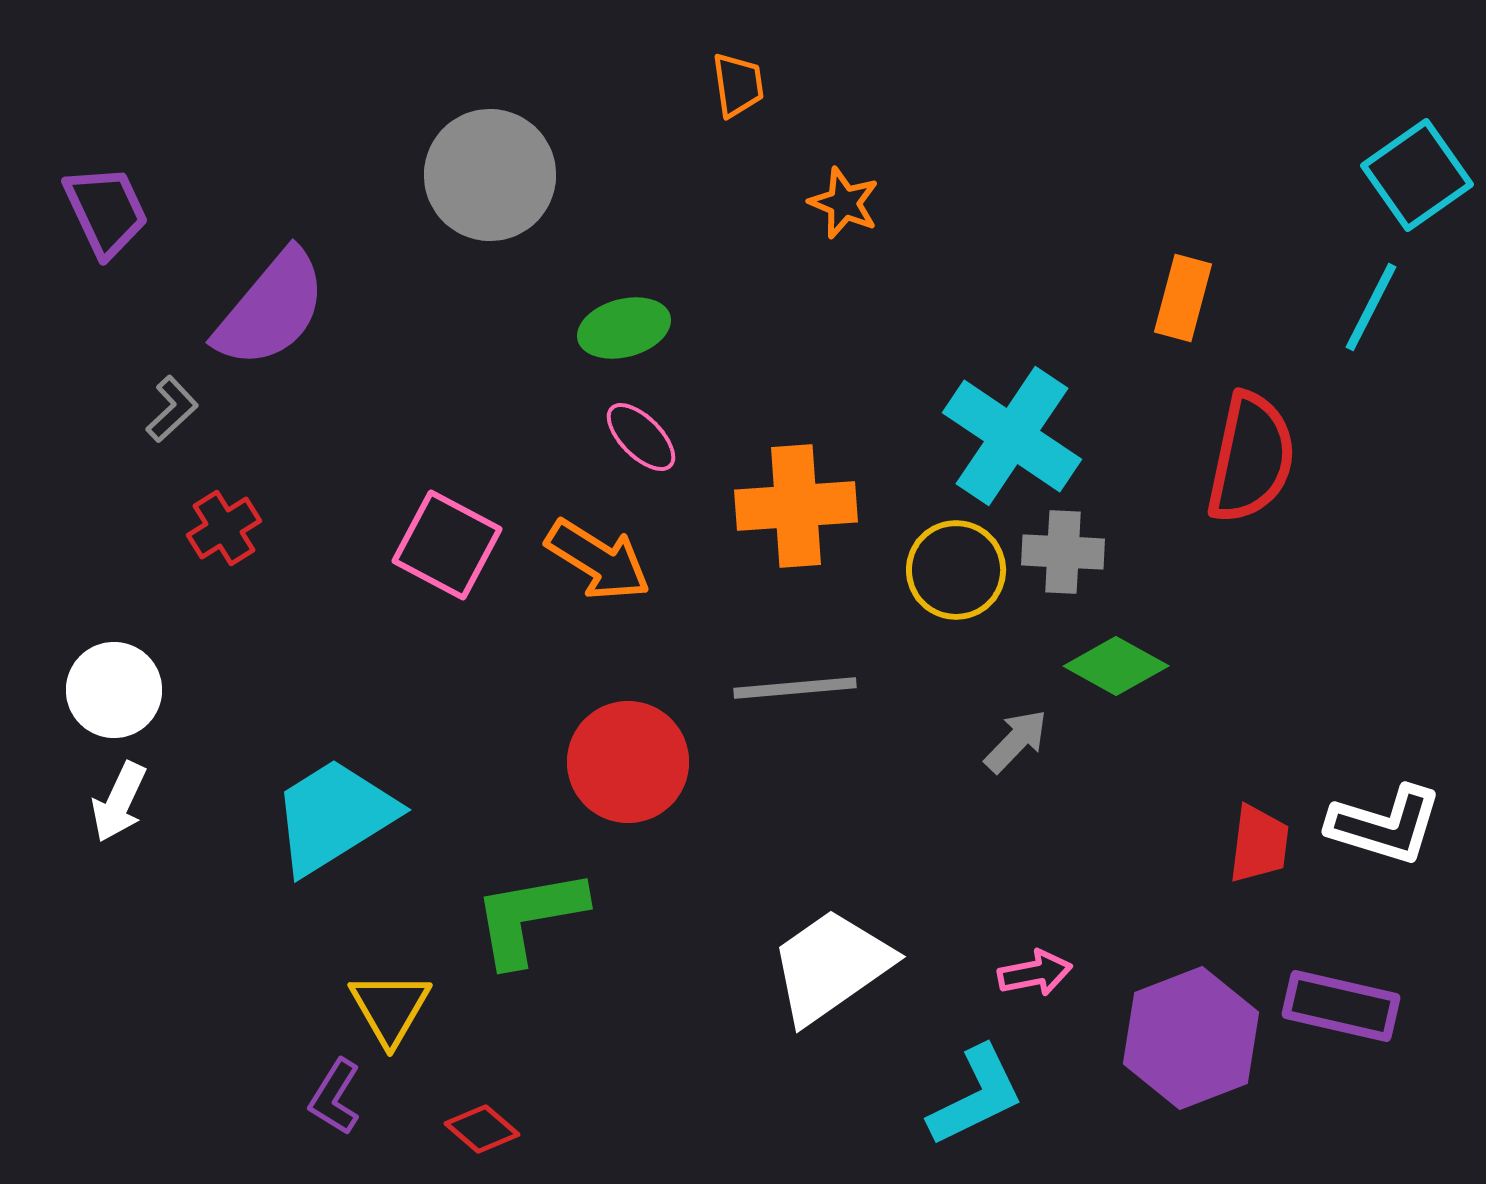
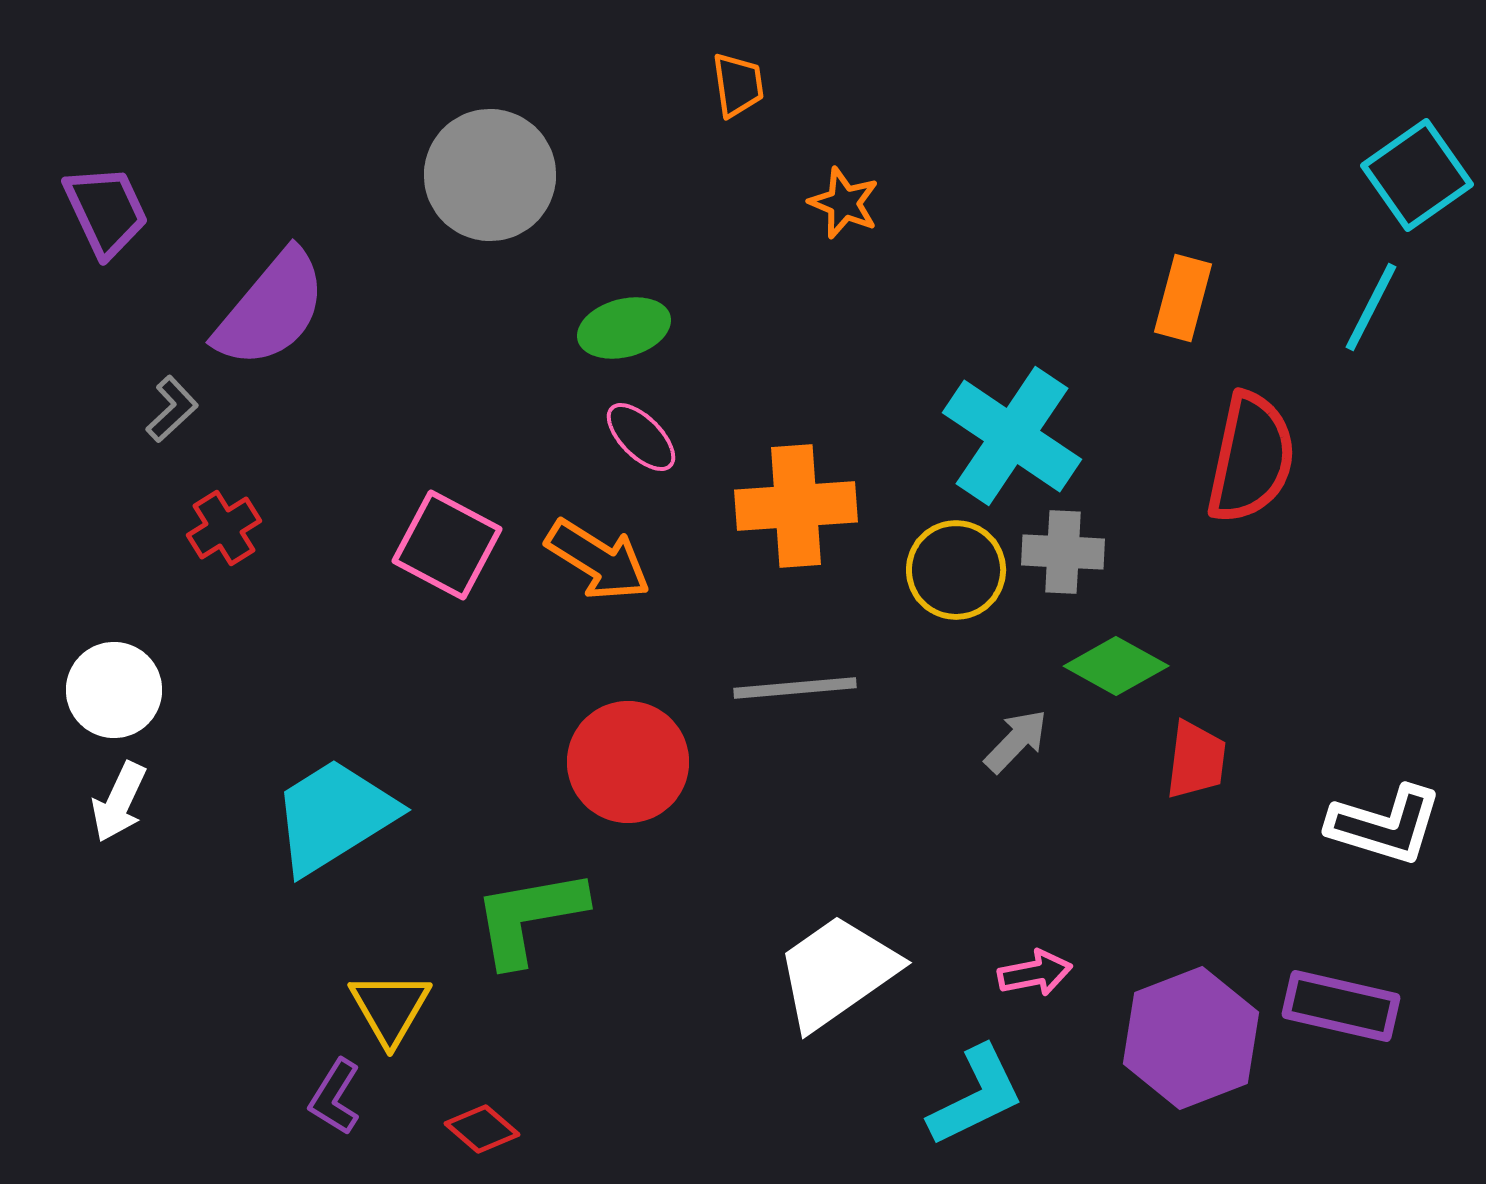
red trapezoid: moved 63 px left, 84 px up
white trapezoid: moved 6 px right, 6 px down
